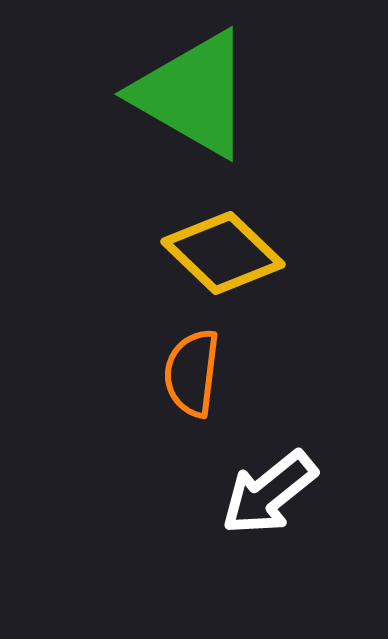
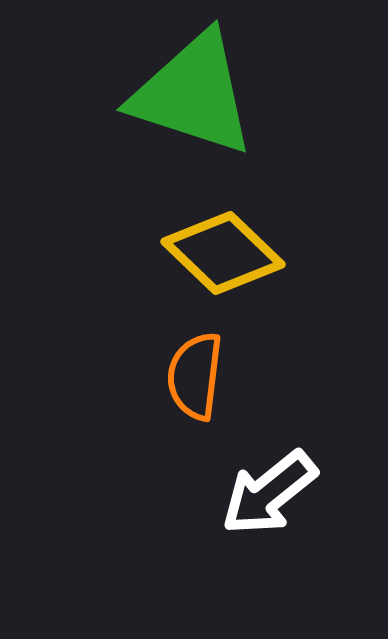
green triangle: rotated 12 degrees counterclockwise
orange semicircle: moved 3 px right, 3 px down
